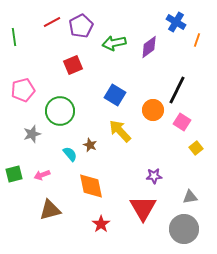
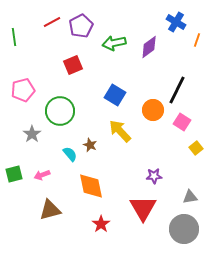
gray star: rotated 18 degrees counterclockwise
